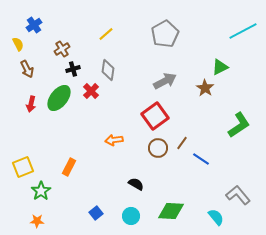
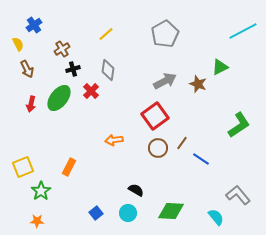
brown star: moved 7 px left, 4 px up; rotated 12 degrees counterclockwise
black semicircle: moved 6 px down
cyan circle: moved 3 px left, 3 px up
